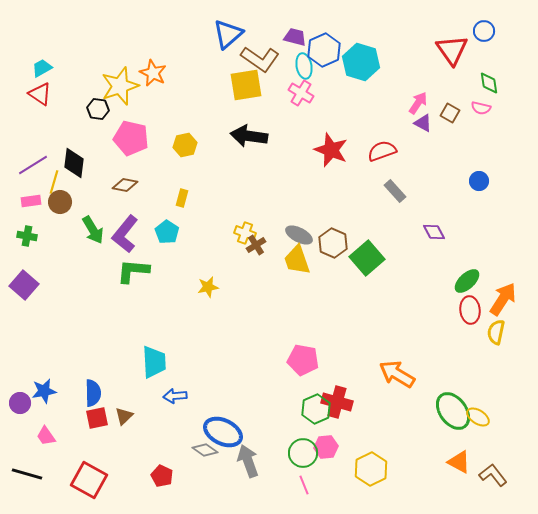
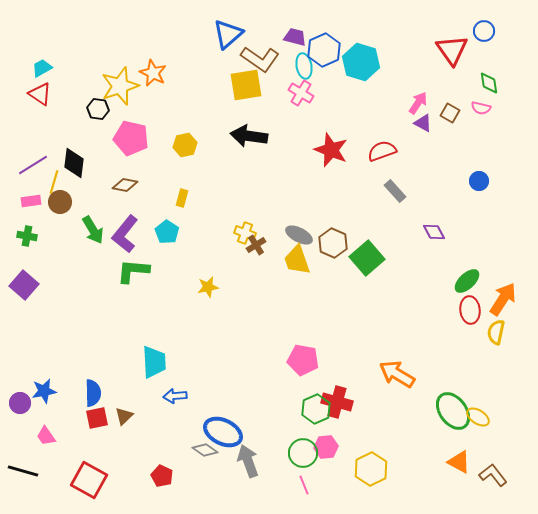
black line at (27, 474): moved 4 px left, 3 px up
